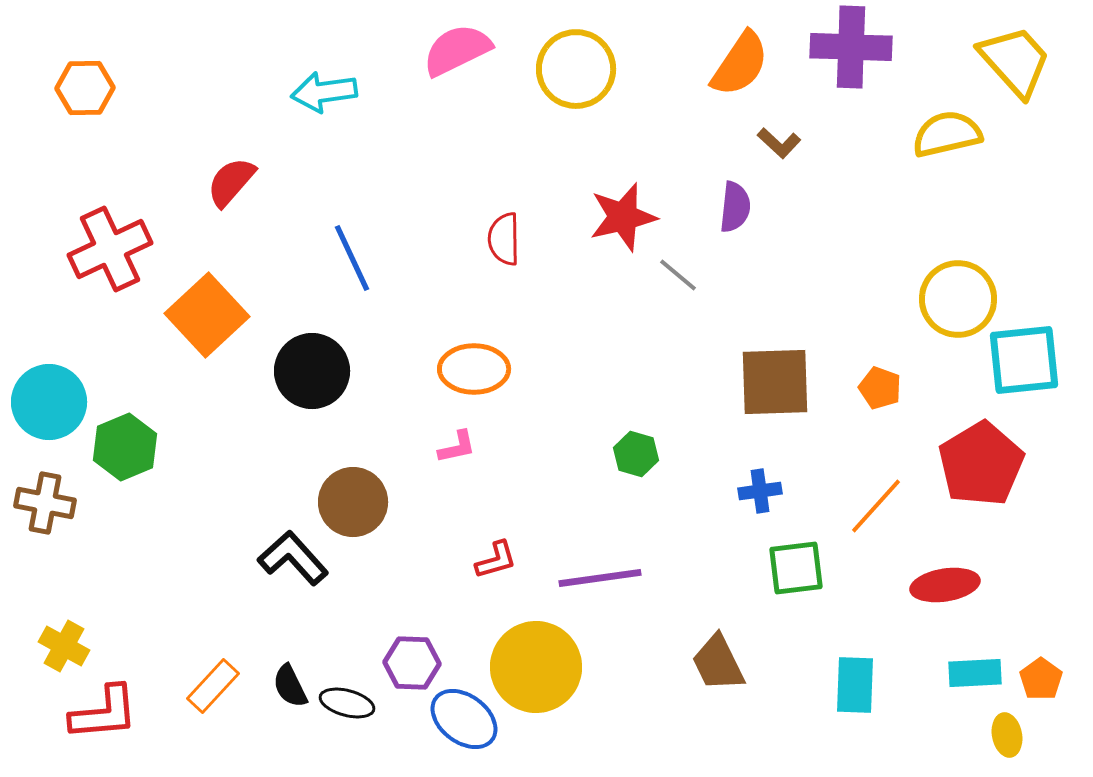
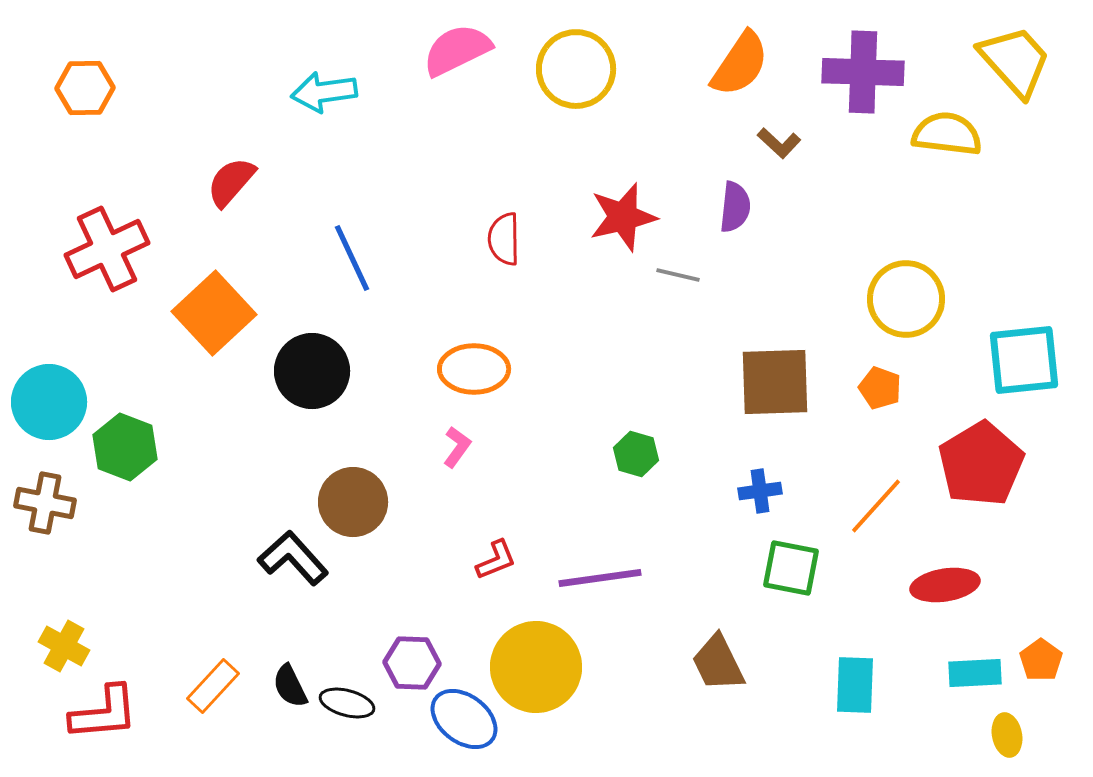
purple cross at (851, 47): moved 12 px right, 25 px down
yellow semicircle at (947, 134): rotated 20 degrees clockwise
red cross at (110, 249): moved 3 px left
gray line at (678, 275): rotated 27 degrees counterclockwise
yellow circle at (958, 299): moved 52 px left
orange square at (207, 315): moved 7 px right, 2 px up
green hexagon at (125, 447): rotated 16 degrees counterclockwise
pink L-shape at (457, 447): rotated 42 degrees counterclockwise
red L-shape at (496, 560): rotated 6 degrees counterclockwise
green square at (796, 568): moved 5 px left; rotated 18 degrees clockwise
orange pentagon at (1041, 679): moved 19 px up
